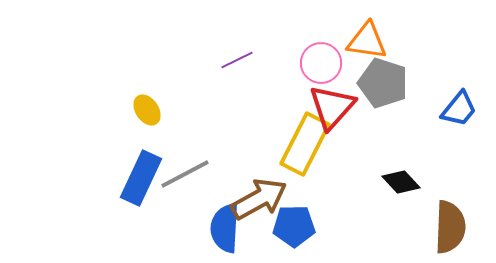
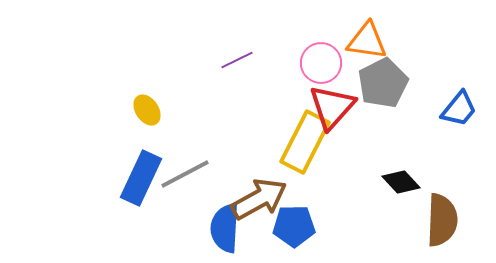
gray pentagon: rotated 27 degrees clockwise
yellow rectangle: moved 2 px up
brown semicircle: moved 8 px left, 7 px up
